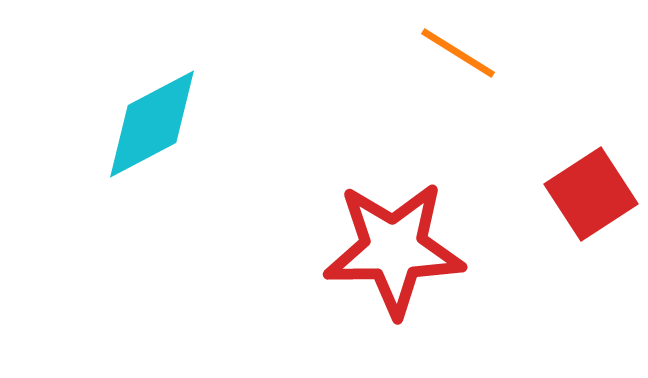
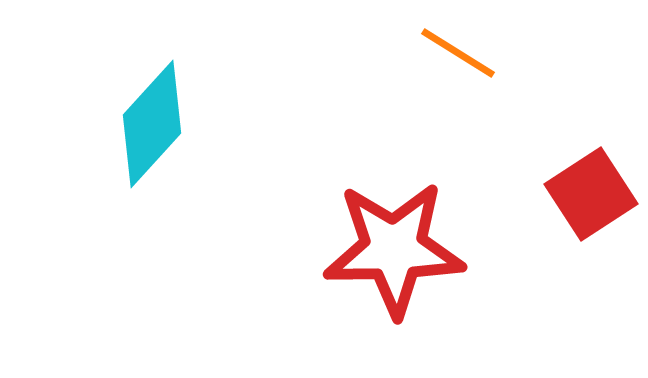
cyan diamond: rotated 20 degrees counterclockwise
